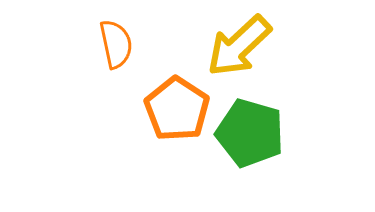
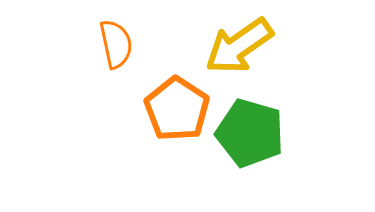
yellow arrow: rotated 8 degrees clockwise
